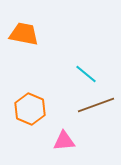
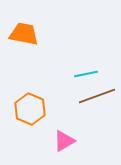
cyan line: rotated 50 degrees counterclockwise
brown line: moved 1 px right, 9 px up
pink triangle: rotated 25 degrees counterclockwise
